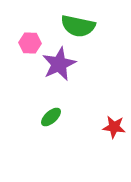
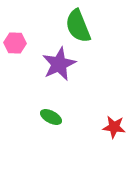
green semicircle: rotated 56 degrees clockwise
pink hexagon: moved 15 px left
green ellipse: rotated 70 degrees clockwise
